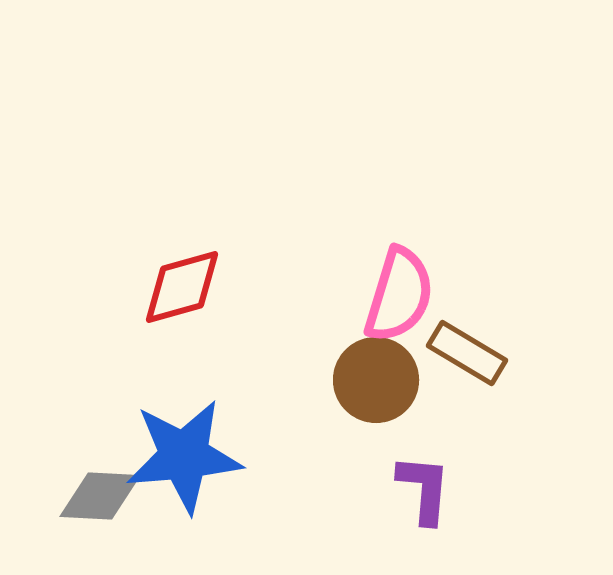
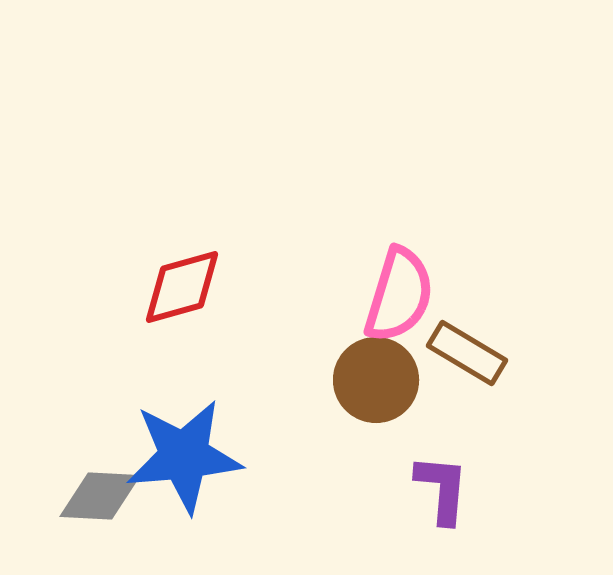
purple L-shape: moved 18 px right
